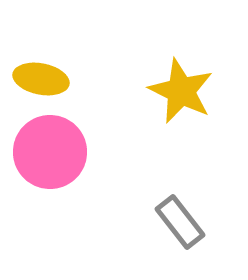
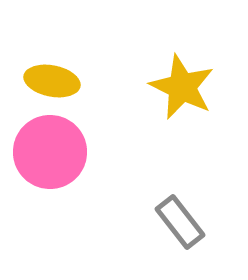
yellow ellipse: moved 11 px right, 2 px down
yellow star: moved 1 px right, 4 px up
